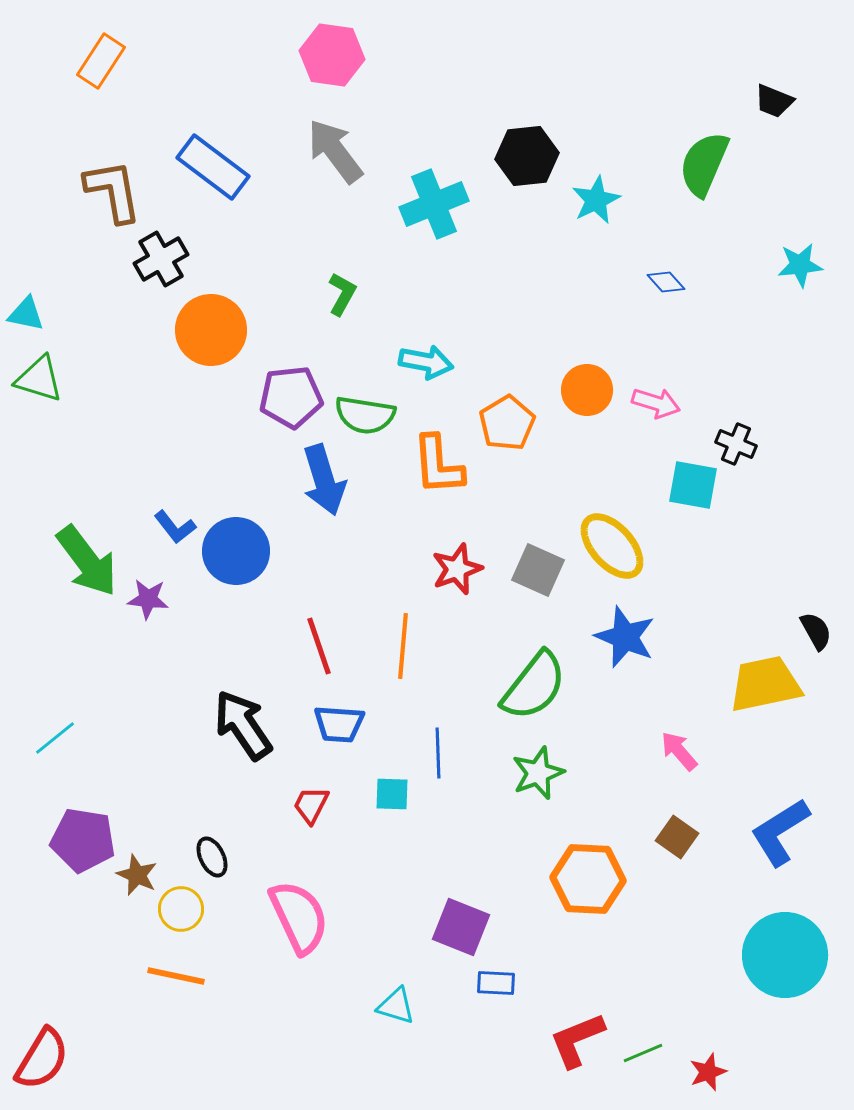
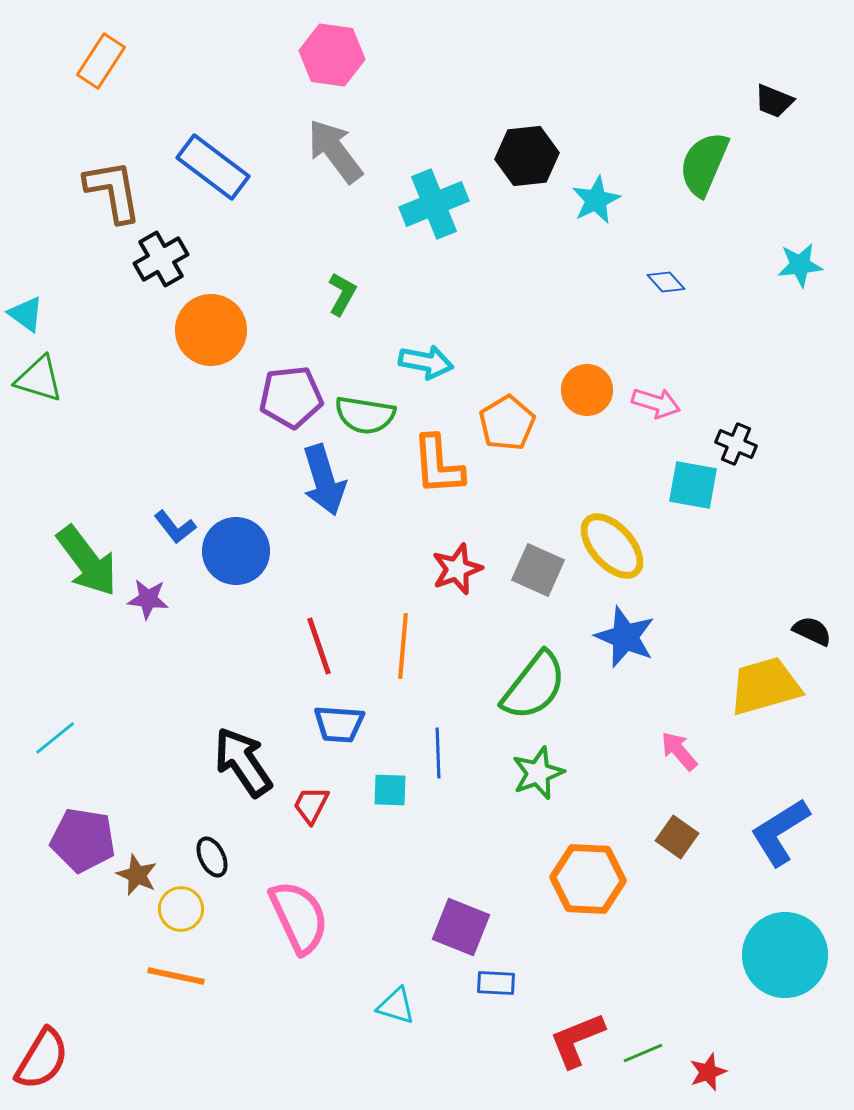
cyan triangle at (26, 314): rotated 24 degrees clockwise
black semicircle at (816, 631): moved 4 px left; rotated 36 degrees counterclockwise
yellow trapezoid at (765, 684): moved 2 px down; rotated 4 degrees counterclockwise
black arrow at (243, 725): moved 37 px down
cyan square at (392, 794): moved 2 px left, 4 px up
